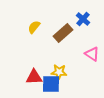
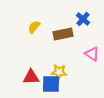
brown rectangle: moved 1 px down; rotated 30 degrees clockwise
red triangle: moved 3 px left
